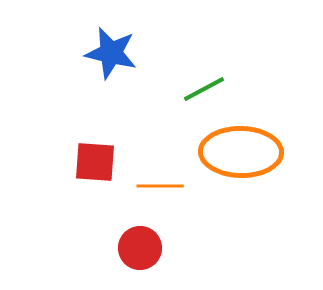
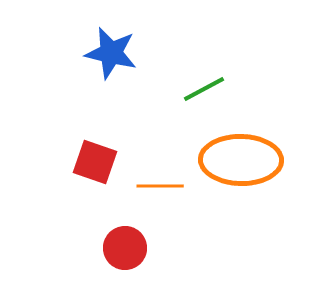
orange ellipse: moved 8 px down
red square: rotated 15 degrees clockwise
red circle: moved 15 px left
